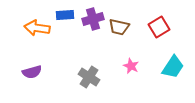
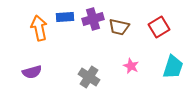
blue rectangle: moved 2 px down
orange arrow: moved 2 px right; rotated 70 degrees clockwise
cyan trapezoid: rotated 15 degrees counterclockwise
